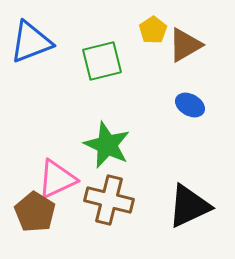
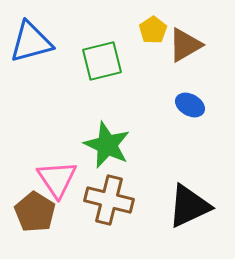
blue triangle: rotated 6 degrees clockwise
pink triangle: rotated 39 degrees counterclockwise
